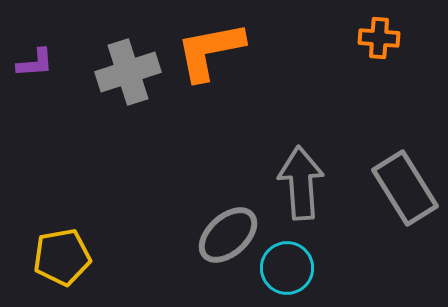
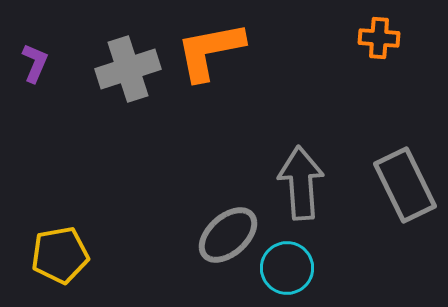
purple L-shape: rotated 63 degrees counterclockwise
gray cross: moved 3 px up
gray rectangle: moved 3 px up; rotated 6 degrees clockwise
yellow pentagon: moved 2 px left, 2 px up
